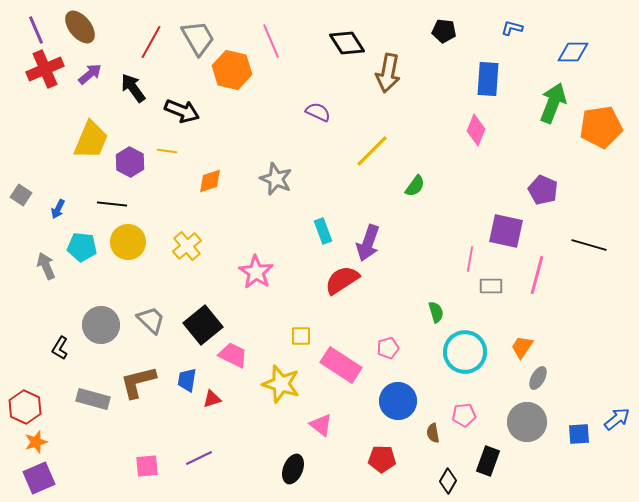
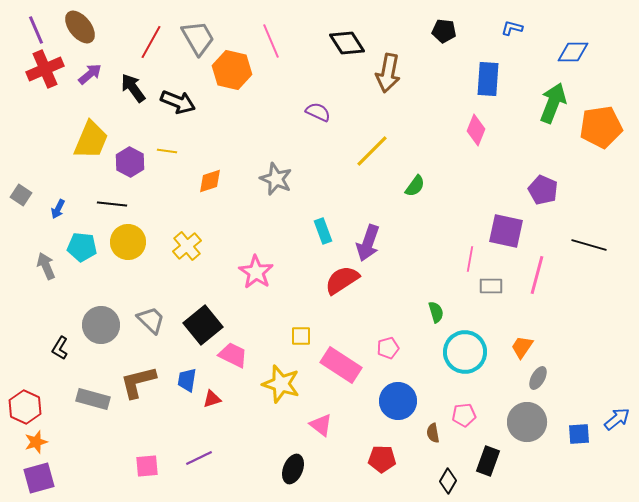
black arrow at (182, 111): moved 4 px left, 9 px up
purple square at (39, 478): rotated 8 degrees clockwise
